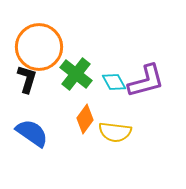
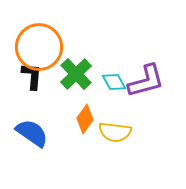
green cross: rotated 8 degrees clockwise
black L-shape: moved 5 px right, 3 px up; rotated 12 degrees counterclockwise
